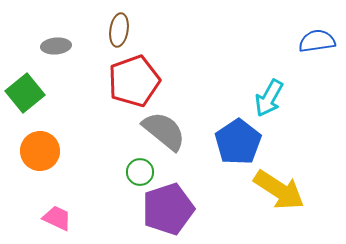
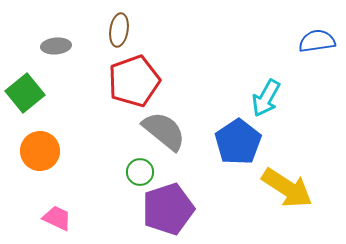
cyan arrow: moved 3 px left
yellow arrow: moved 8 px right, 2 px up
